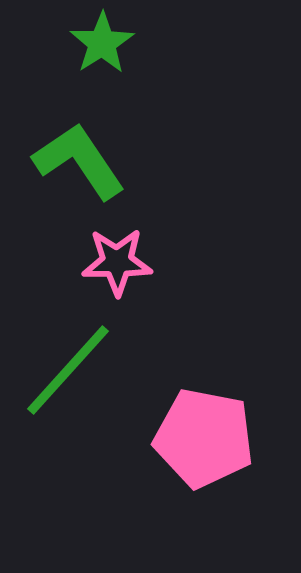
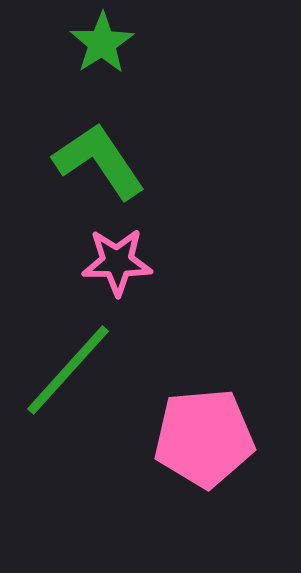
green L-shape: moved 20 px right
pink pentagon: rotated 16 degrees counterclockwise
